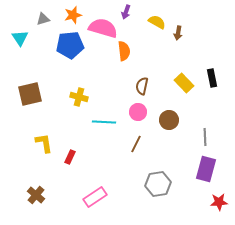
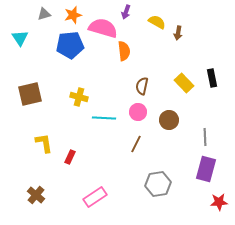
gray triangle: moved 1 px right, 5 px up
cyan line: moved 4 px up
